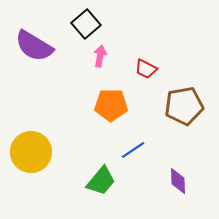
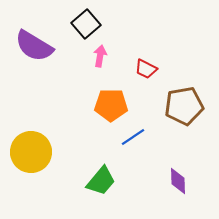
blue line: moved 13 px up
